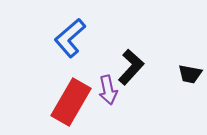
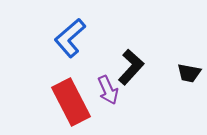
black trapezoid: moved 1 px left, 1 px up
purple arrow: rotated 12 degrees counterclockwise
red rectangle: rotated 57 degrees counterclockwise
